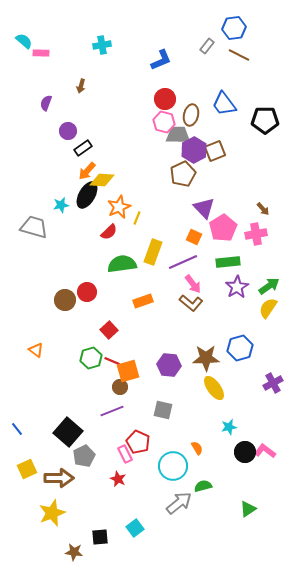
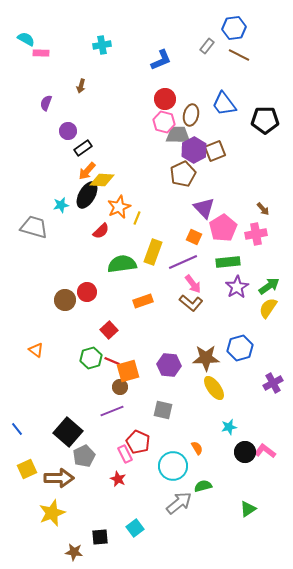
cyan semicircle at (24, 41): moved 2 px right, 2 px up; rotated 12 degrees counterclockwise
red semicircle at (109, 232): moved 8 px left, 1 px up
